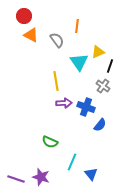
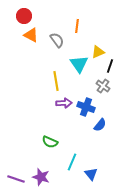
cyan triangle: moved 2 px down
